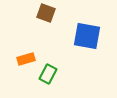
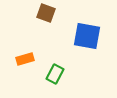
orange rectangle: moved 1 px left
green rectangle: moved 7 px right
